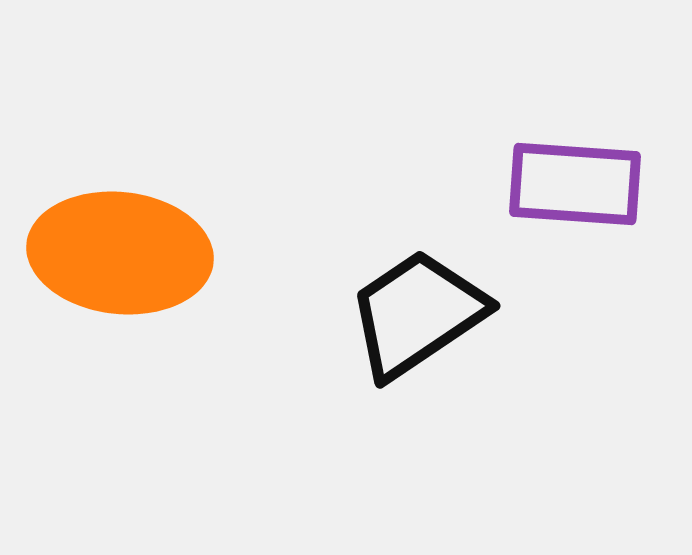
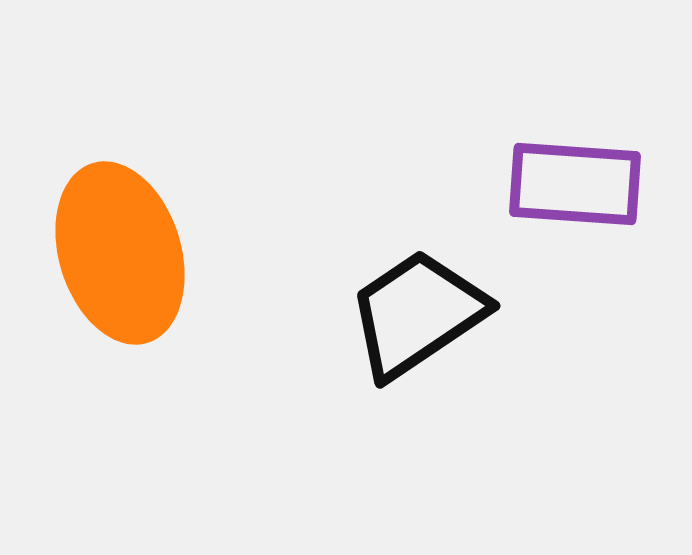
orange ellipse: rotated 67 degrees clockwise
